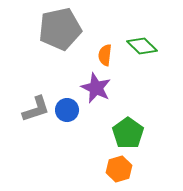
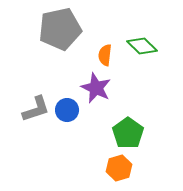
orange hexagon: moved 1 px up
